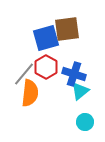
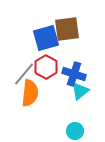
cyan circle: moved 10 px left, 9 px down
